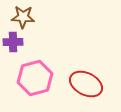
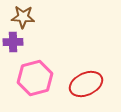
red ellipse: rotated 52 degrees counterclockwise
